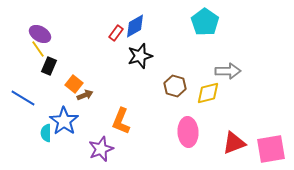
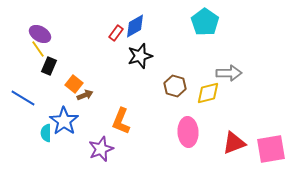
gray arrow: moved 1 px right, 2 px down
